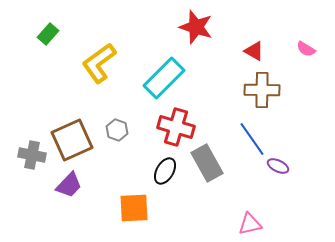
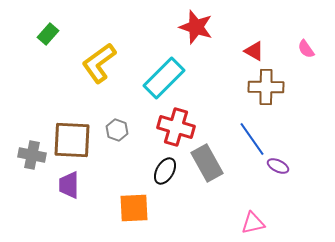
pink semicircle: rotated 24 degrees clockwise
brown cross: moved 4 px right, 3 px up
brown square: rotated 27 degrees clockwise
purple trapezoid: rotated 136 degrees clockwise
pink triangle: moved 3 px right, 1 px up
